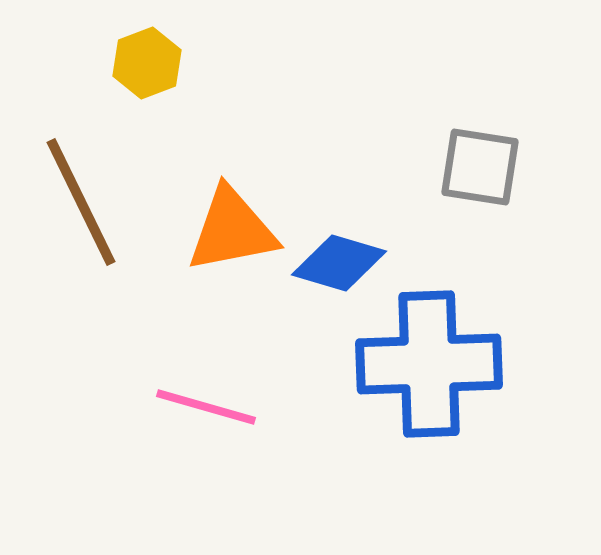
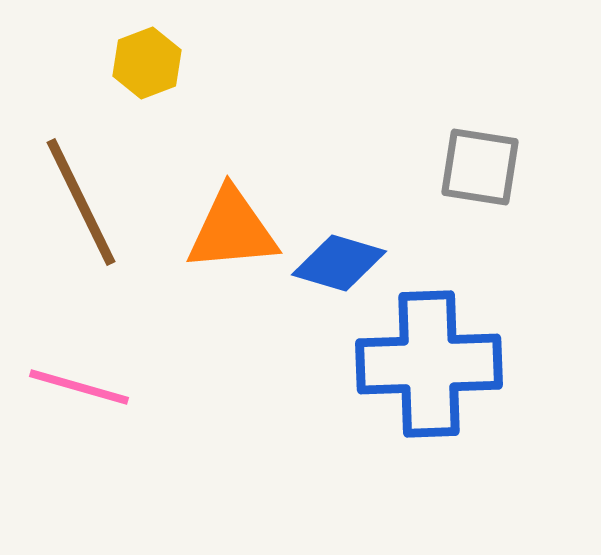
orange triangle: rotated 6 degrees clockwise
pink line: moved 127 px left, 20 px up
